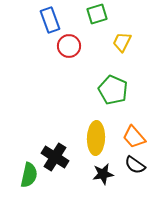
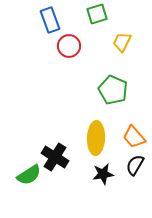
black semicircle: rotated 85 degrees clockwise
green semicircle: rotated 45 degrees clockwise
